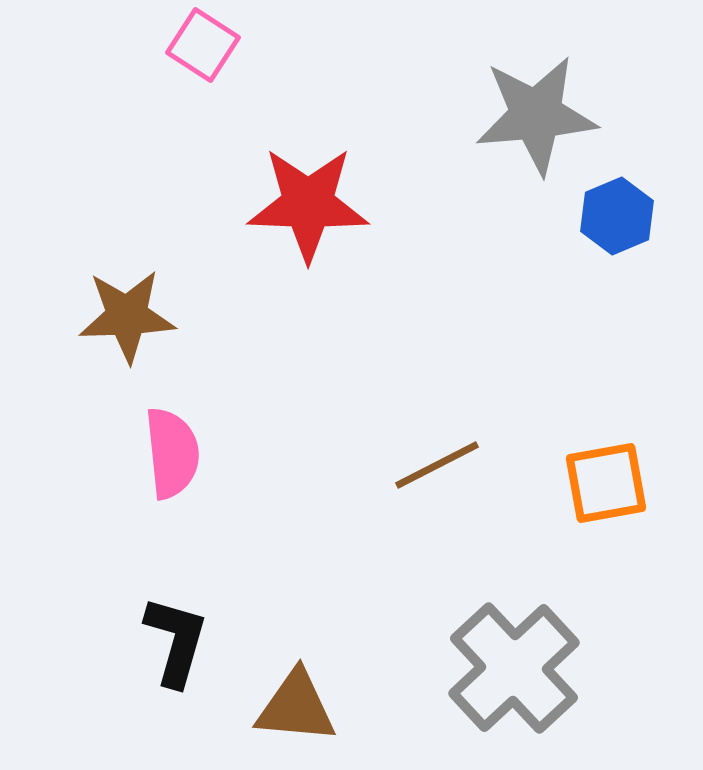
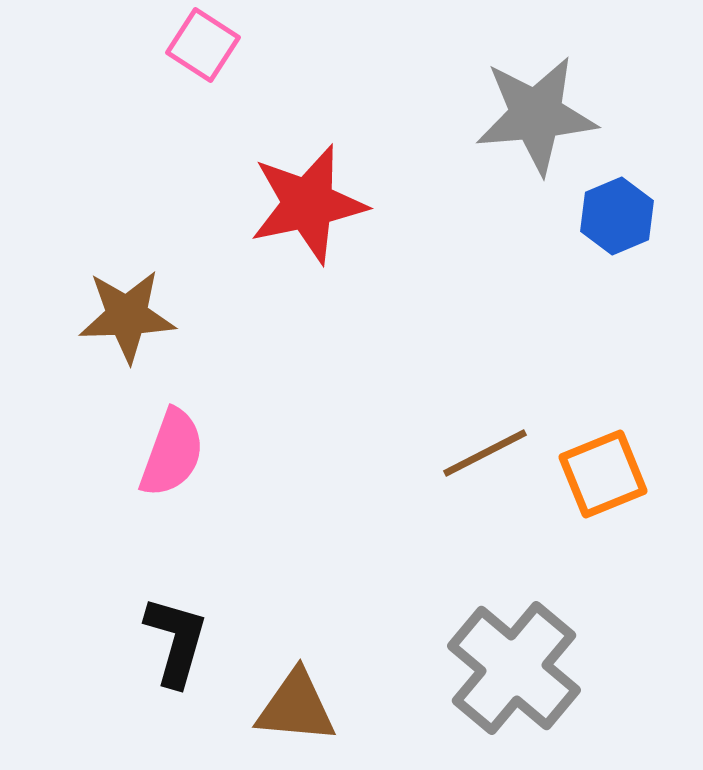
red star: rotated 14 degrees counterclockwise
pink semicircle: rotated 26 degrees clockwise
brown line: moved 48 px right, 12 px up
orange square: moved 3 px left, 9 px up; rotated 12 degrees counterclockwise
gray cross: rotated 7 degrees counterclockwise
